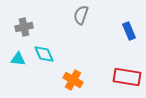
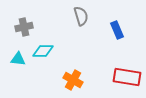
gray semicircle: moved 1 px down; rotated 144 degrees clockwise
blue rectangle: moved 12 px left, 1 px up
cyan diamond: moved 1 px left, 3 px up; rotated 65 degrees counterclockwise
